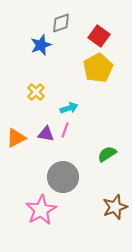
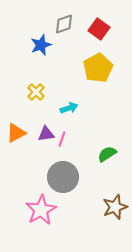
gray diamond: moved 3 px right, 1 px down
red square: moved 7 px up
pink line: moved 3 px left, 9 px down
purple triangle: rotated 18 degrees counterclockwise
orange triangle: moved 5 px up
